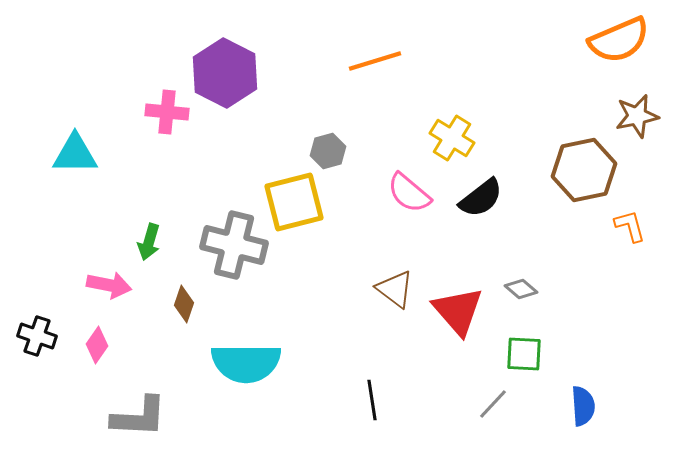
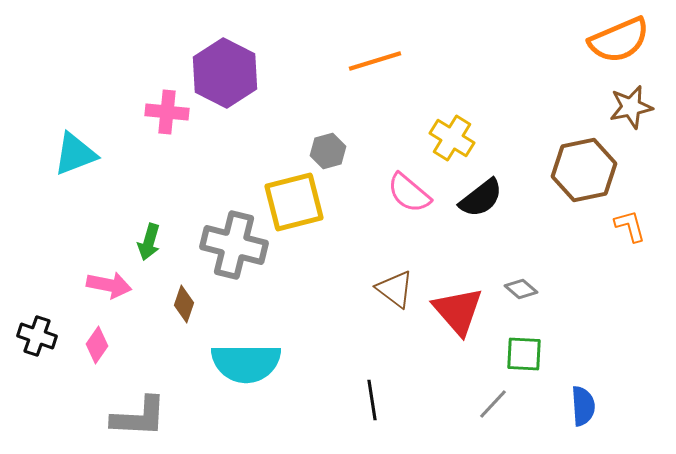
brown star: moved 6 px left, 9 px up
cyan triangle: rotated 21 degrees counterclockwise
